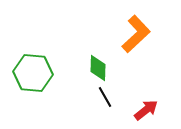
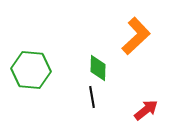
orange L-shape: moved 2 px down
green hexagon: moved 2 px left, 3 px up
black line: moved 13 px left; rotated 20 degrees clockwise
